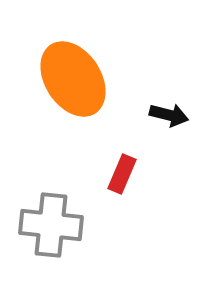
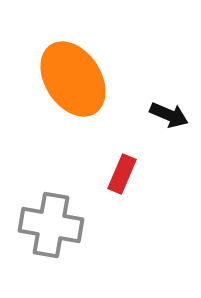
black arrow: rotated 9 degrees clockwise
gray cross: rotated 4 degrees clockwise
